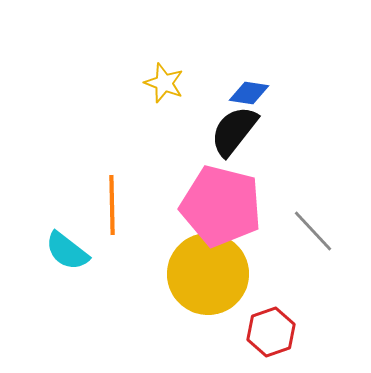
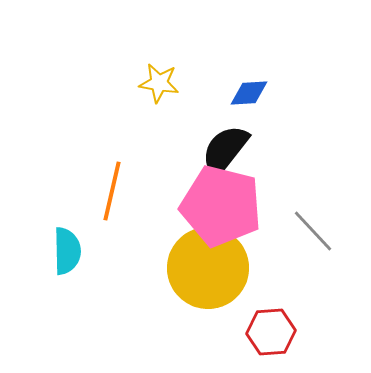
yellow star: moved 5 px left; rotated 12 degrees counterclockwise
blue diamond: rotated 12 degrees counterclockwise
black semicircle: moved 9 px left, 19 px down
orange line: moved 14 px up; rotated 14 degrees clockwise
cyan semicircle: rotated 129 degrees counterclockwise
yellow circle: moved 6 px up
red hexagon: rotated 15 degrees clockwise
